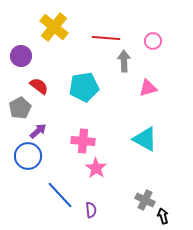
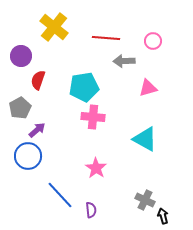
gray arrow: rotated 90 degrees counterclockwise
red semicircle: moved 1 px left, 6 px up; rotated 108 degrees counterclockwise
purple arrow: moved 1 px left, 1 px up
pink cross: moved 10 px right, 24 px up
